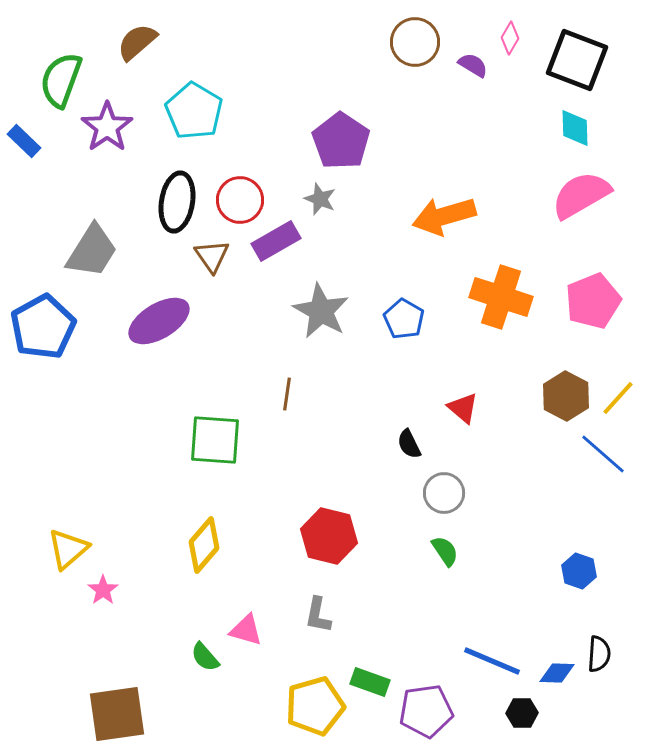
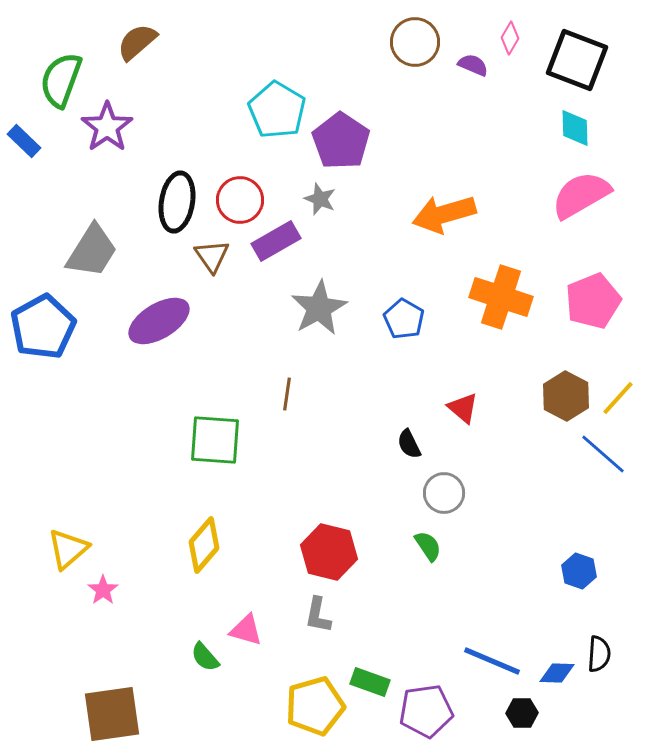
purple semicircle at (473, 65): rotated 8 degrees counterclockwise
cyan pentagon at (194, 111): moved 83 px right, 1 px up
orange arrow at (444, 216): moved 2 px up
gray star at (321, 311): moved 2 px left, 3 px up; rotated 14 degrees clockwise
red hexagon at (329, 536): moved 16 px down
green semicircle at (445, 551): moved 17 px left, 5 px up
brown square at (117, 714): moved 5 px left
